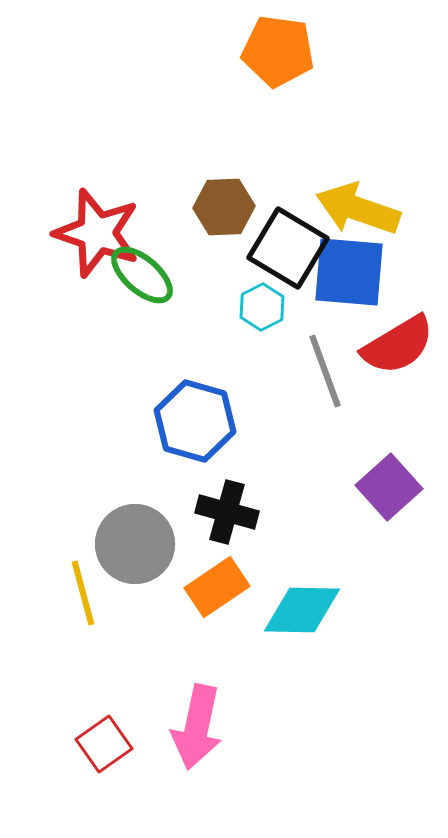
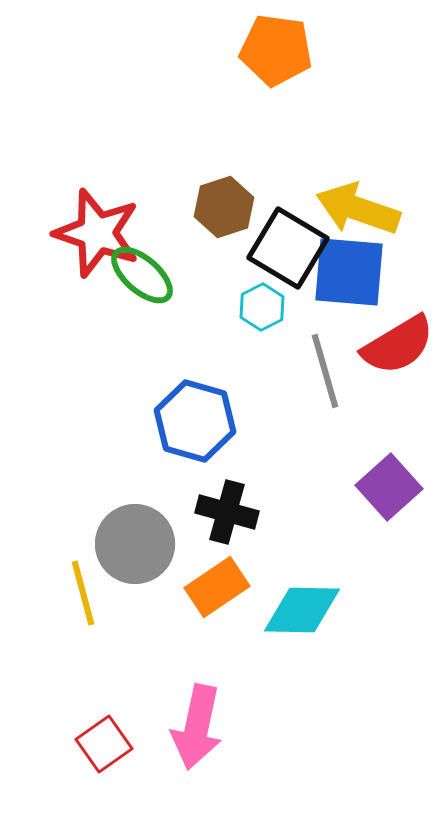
orange pentagon: moved 2 px left, 1 px up
brown hexagon: rotated 16 degrees counterclockwise
gray line: rotated 4 degrees clockwise
